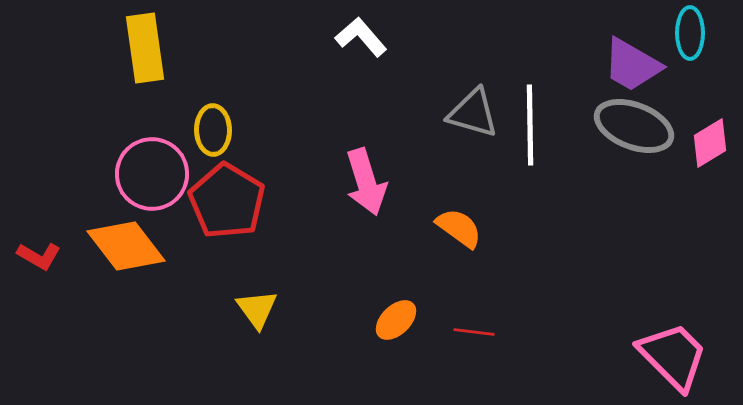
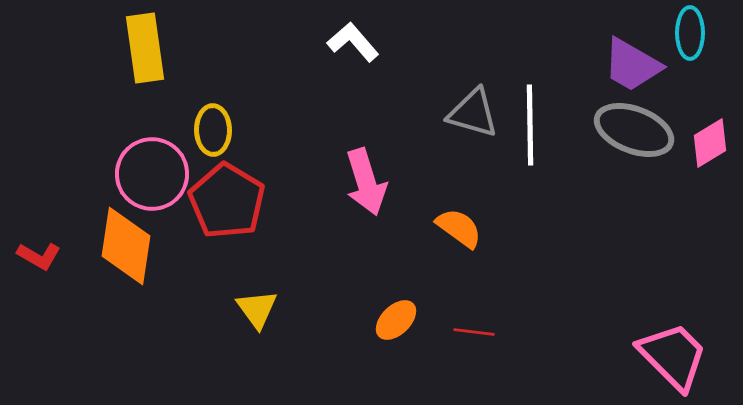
white L-shape: moved 8 px left, 5 px down
gray ellipse: moved 4 px down
orange diamond: rotated 46 degrees clockwise
